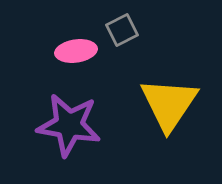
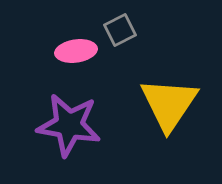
gray square: moved 2 px left
